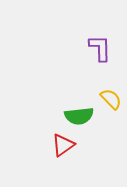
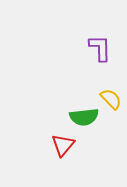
green semicircle: moved 5 px right, 1 px down
red triangle: rotated 15 degrees counterclockwise
